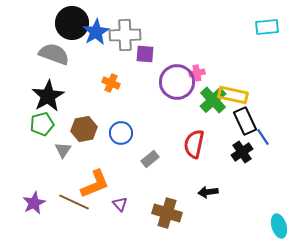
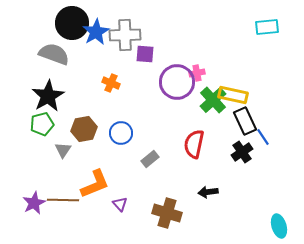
brown line: moved 11 px left, 2 px up; rotated 24 degrees counterclockwise
